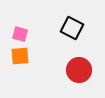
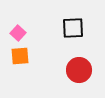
black square: moved 1 px right; rotated 30 degrees counterclockwise
pink square: moved 2 px left, 1 px up; rotated 28 degrees clockwise
